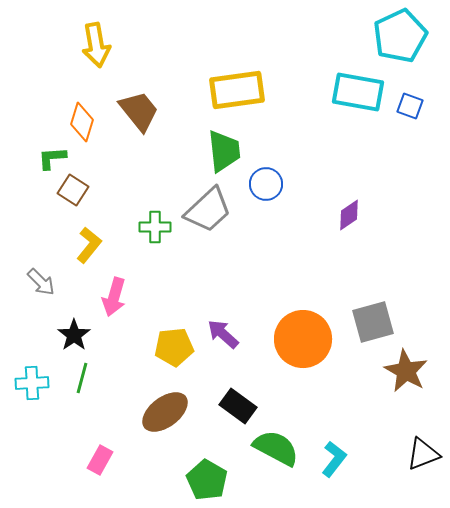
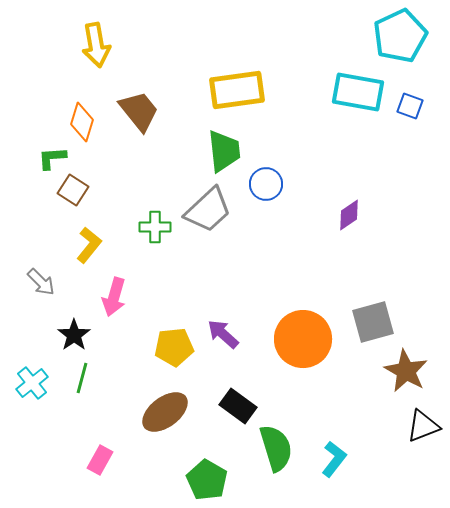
cyan cross: rotated 36 degrees counterclockwise
green semicircle: rotated 45 degrees clockwise
black triangle: moved 28 px up
